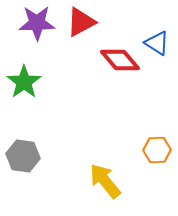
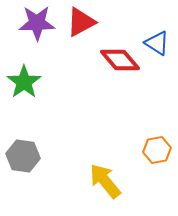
orange hexagon: rotated 8 degrees counterclockwise
